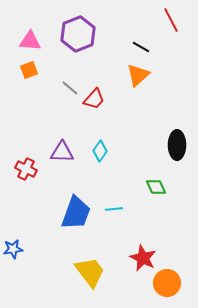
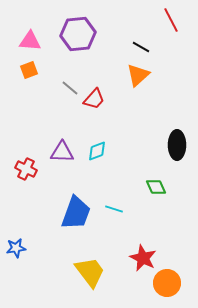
purple hexagon: rotated 16 degrees clockwise
cyan diamond: moved 3 px left; rotated 35 degrees clockwise
cyan line: rotated 24 degrees clockwise
blue star: moved 3 px right, 1 px up
